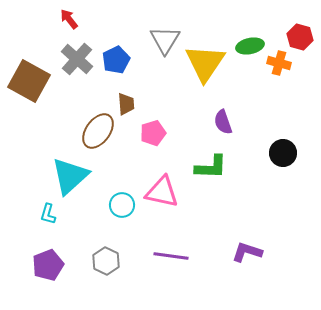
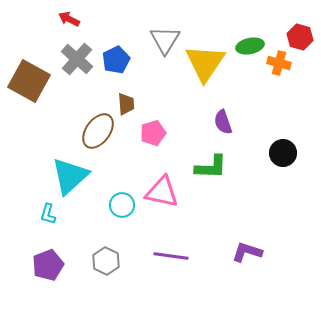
red arrow: rotated 25 degrees counterclockwise
